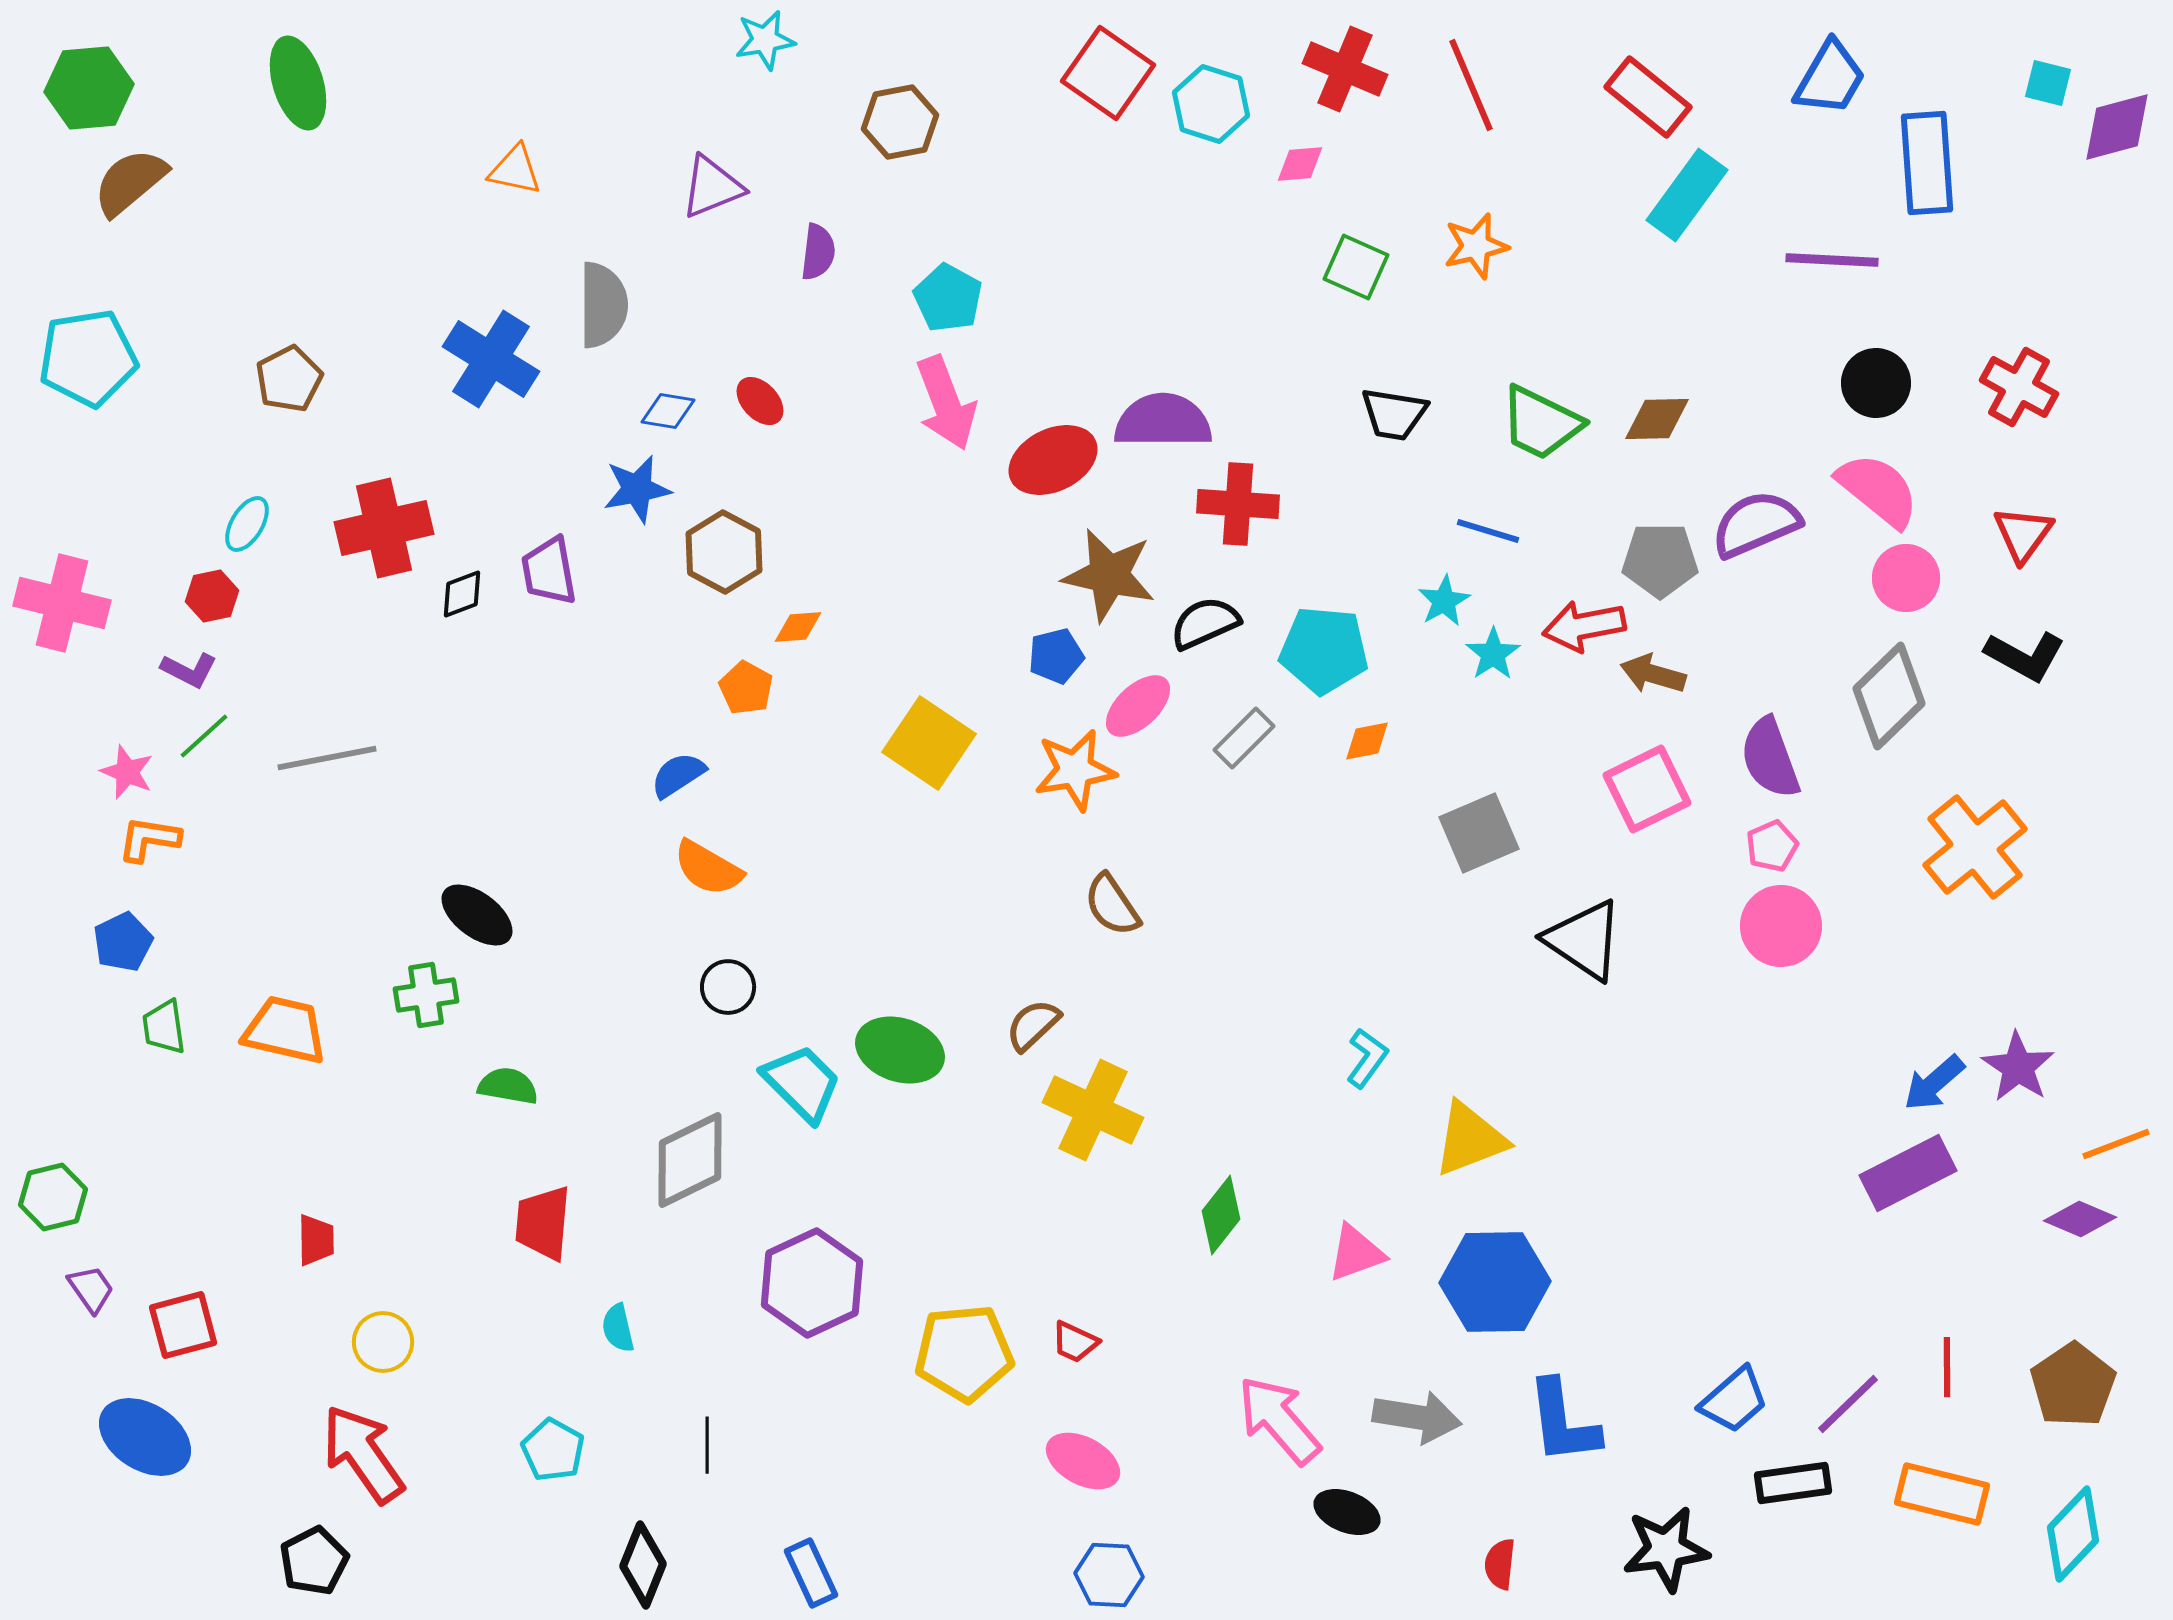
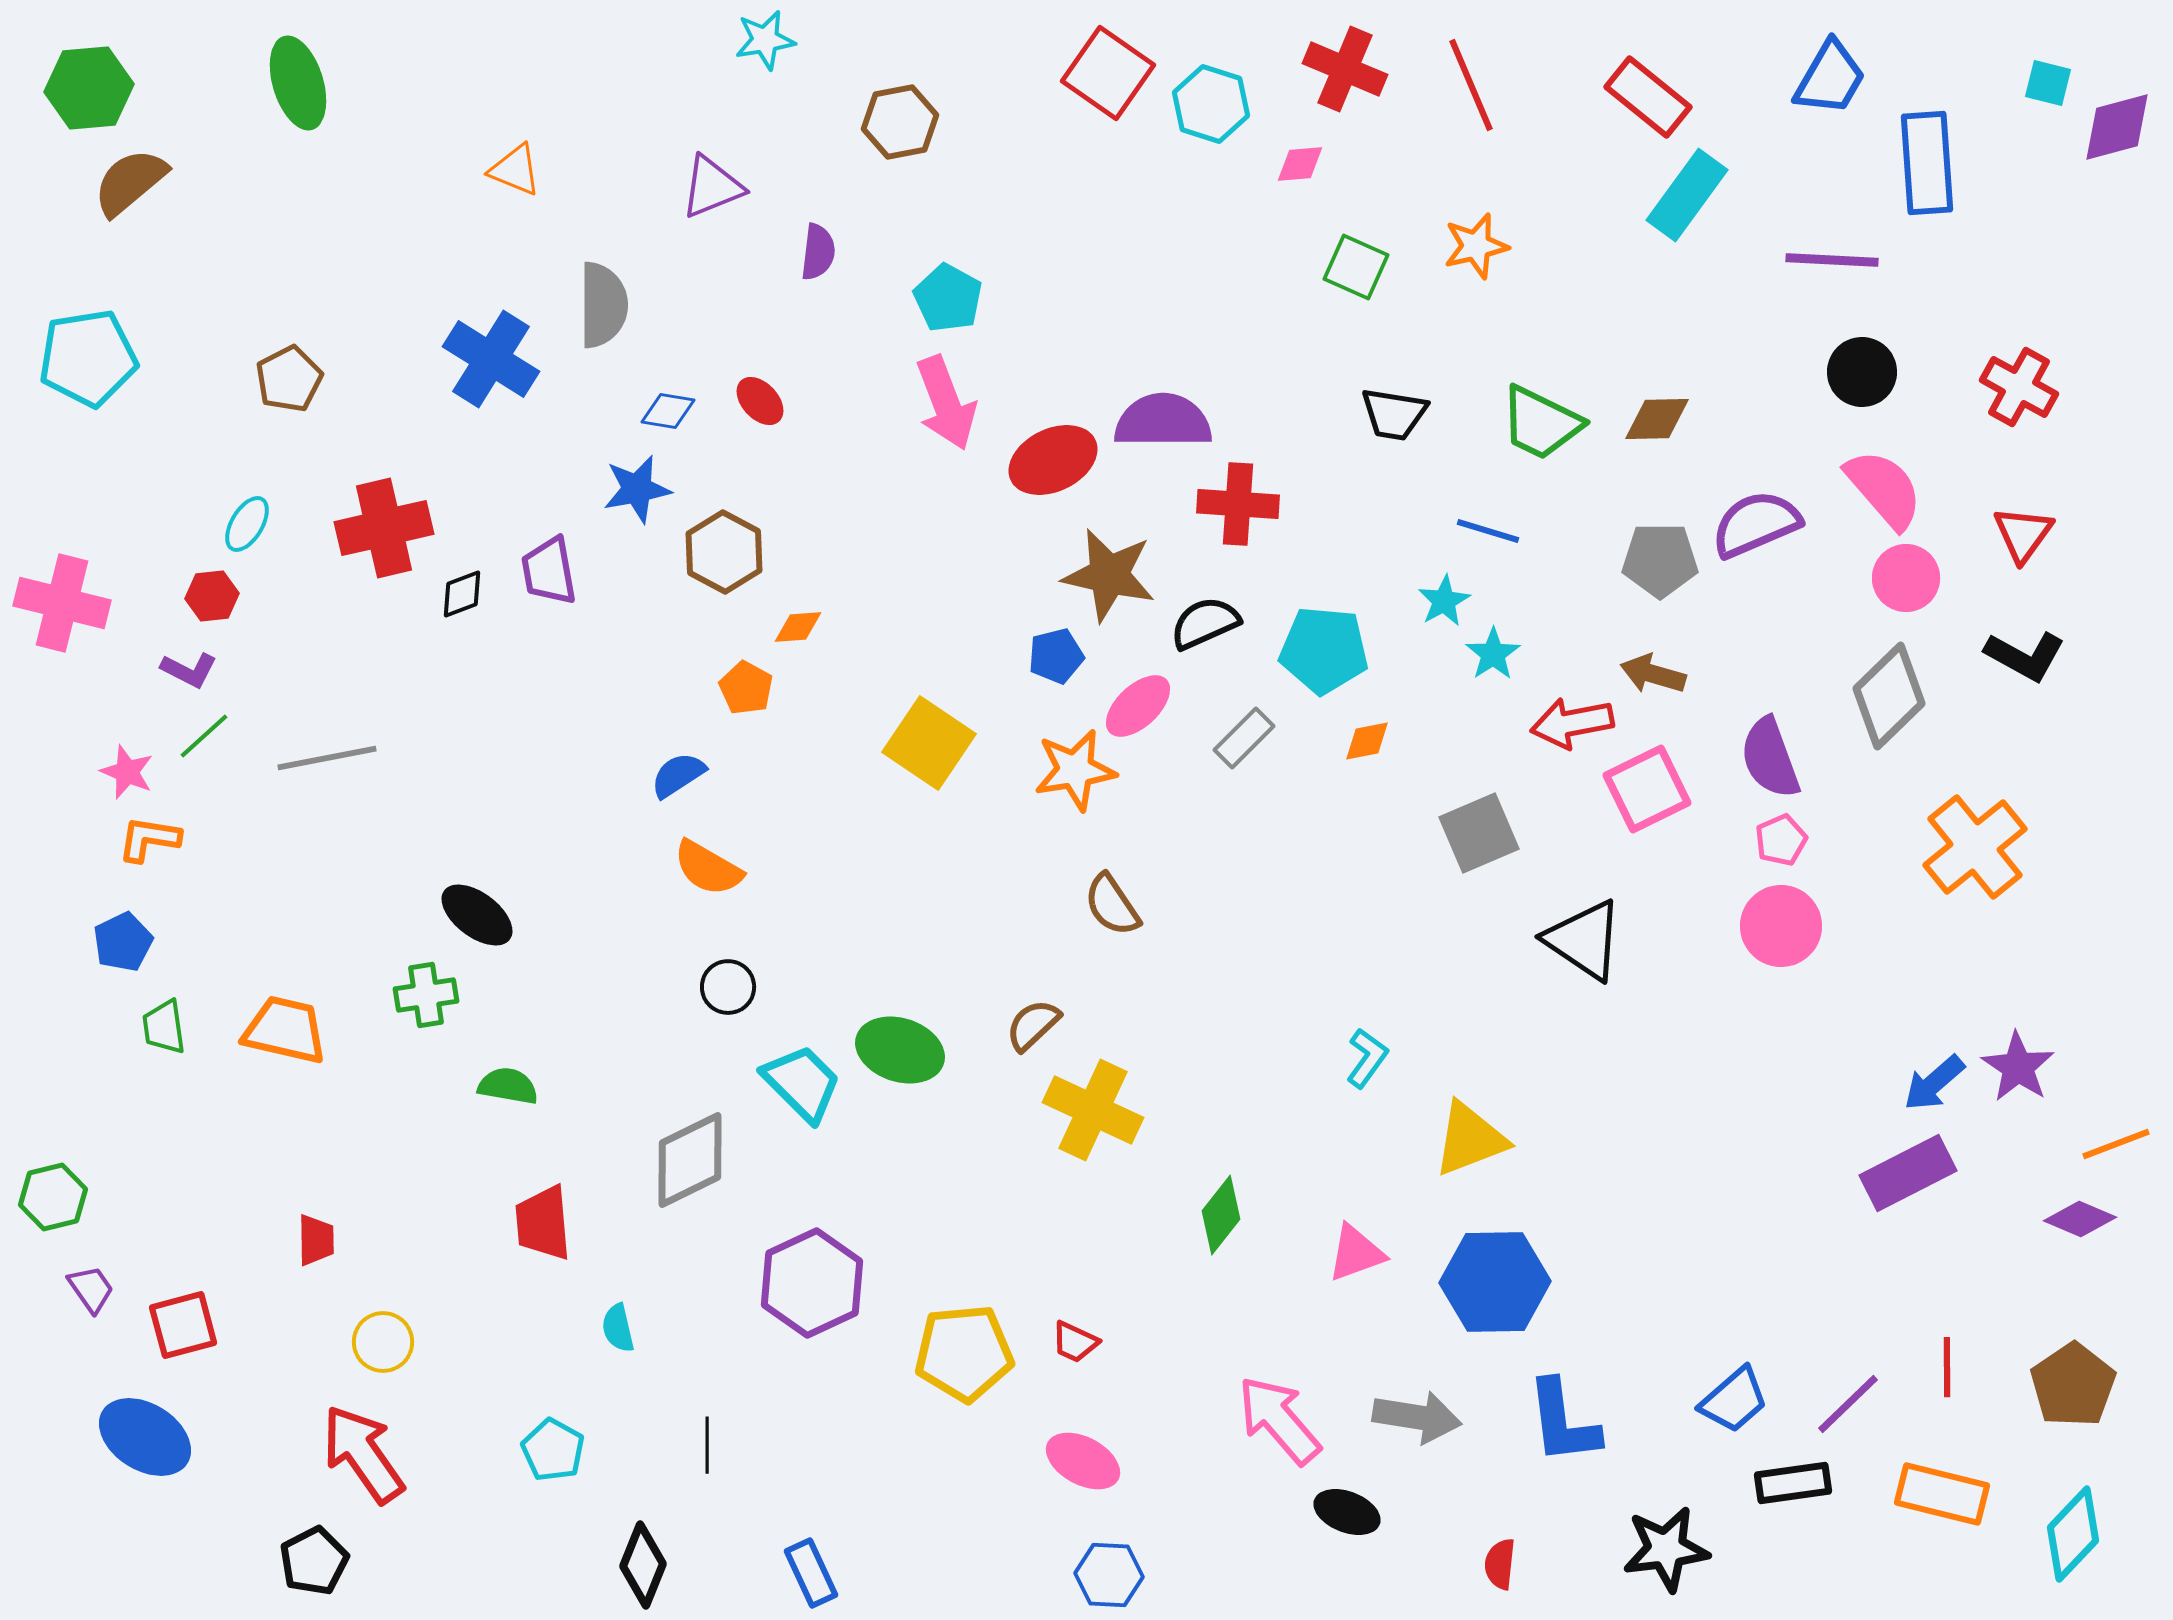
orange triangle at (515, 170): rotated 10 degrees clockwise
black circle at (1876, 383): moved 14 px left, 11 px up
pink semicircle at (1878, 490): moved 6 px right, 1 px up; rotated 10 degrees clockwise
red hexagon at (212, 596): rotated 6 degrees clockwise
red arrow at (1584, 626): moved 12 px left, 97 px down
pink pentagon at (1772, 846): moved 9 px right, 6 px up
red trapezoid at (543, 1223): rotated 10 degrees counterclockwise
